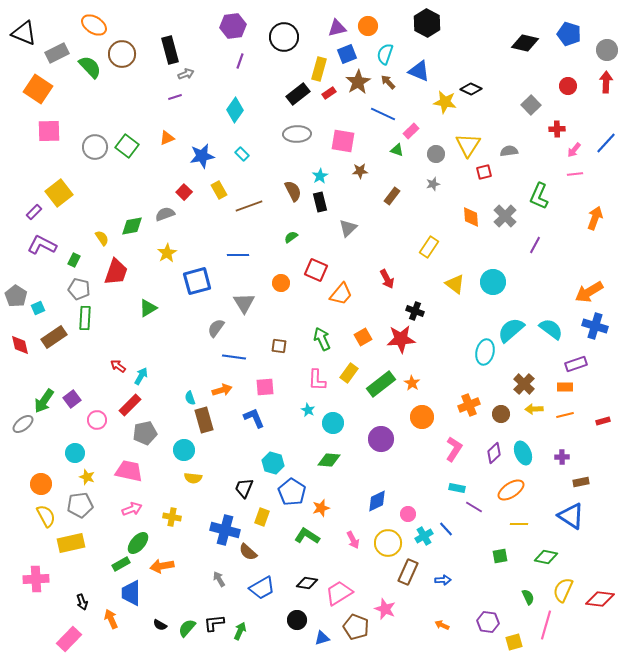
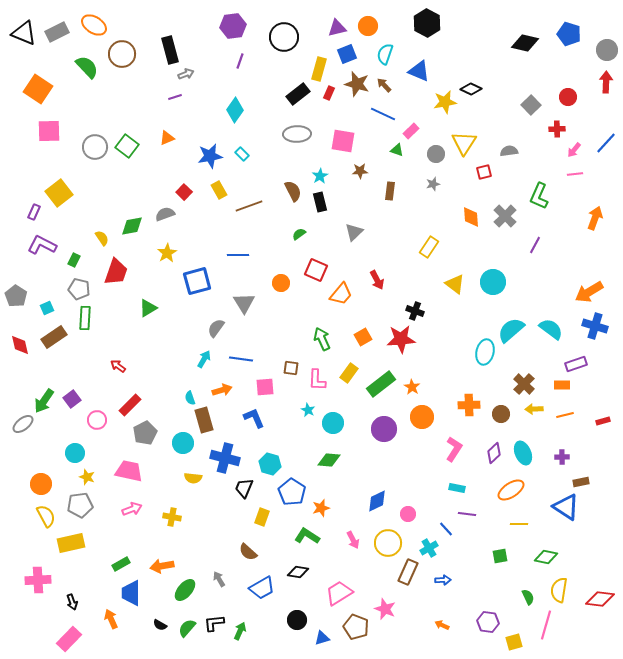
gray rectangle at (57, 53): moved 21 px up
green semicircle at (90, 67): moved 3 px left
brown star at (358, 82): moved 1 px left, 2 px down; rotated 25 degrees counterclockwise
brown arrow at (388, 82): moved 4 px left, 3 px down
red circle at (568, 86): moved 11 px down
red rectangle at (329, 93): rotated 32 degrees counterclockwise
yellow star at (445, 102): rotated 20 degrees counterclockwise
yellow triangle at (468, 145): moved 4 px left, 2 px up
blue star at (202, 156): moved 8 px right
brown rectangle at (392, 196): moved 2 px left, 5 px up; rotated 30 degrees counterclockwise
purple rectangle at (34, 212): rotated 21 degrees counterclockwise
gray triangle at (348, 228): moved 6 px right, 4 px down
green semicircle at (291, 237): moved 8 px right, 3 px up
red arrow at (387, 279): moved 10 px left, 1 px down
cyan square at (38, 308): moved 9 px right
brown square at (279, 346): moved 12 px right, 22 px down
blue line at (234, 357): moved 7 px right, 2 px down
cyan arrow at (141, 376): moved 63 px right, 17 px up
orange star at (412, 383): moved 4 px down
orange rectangle at (565, 387): moved 3 px left, 2 px up
orange cross at (469, 405): rotated 20 degrees clockwise
gray pentagon at (145, 433): rotated 15 degrees counterclockwise
purple circle at (381, 439): moved 3 px right, 10 px up
cyan circle at (184, 450): moved 1 px left, 7 px up
cyan hexagon at (273, 463): moved 3 px left, 1 px down
purple line at (474, 507): moved 7 px left, 7 px down; rotated 24 degrees counterclockwise
blue triangle at (571, 516): moved 5 px left, 9 px up
blue cross at (225, 530): moved 72 px up
cyan cross at (424, 536): moved 5 px right, 12 px down
green ellipse at (138, 543): moved 47 px right, 47 px down
pink cross at (36, 579): moved 2 px right, 1 px down
black diamond at (307, 583): moved 9 px left, 11 px up
yellow semicircle at (563, 590): moved 4 px left; rotated 15 degrees counterclockwise
black arrow at (82, 602): moved 10 px left
